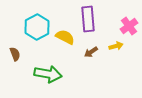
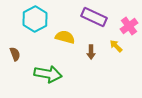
purple rectangle: moved 6 px right, 2 px up; rotated 60 degrees counterclockwise
cyan hexagon: moved 2 px left, 8 px up
yellow semicircle: rotated 12 degrees counterclockwise
yellow arrow: rotated 120 degrees counterclockwise
brown arrow: rotated 56 degrees counterclockwise
